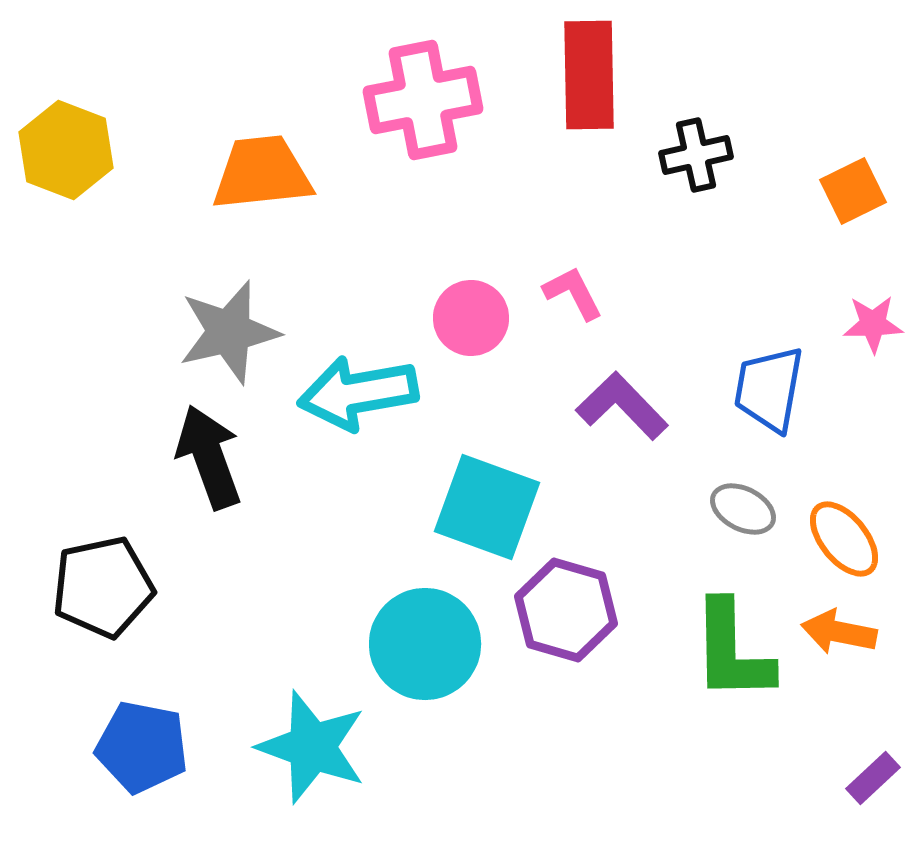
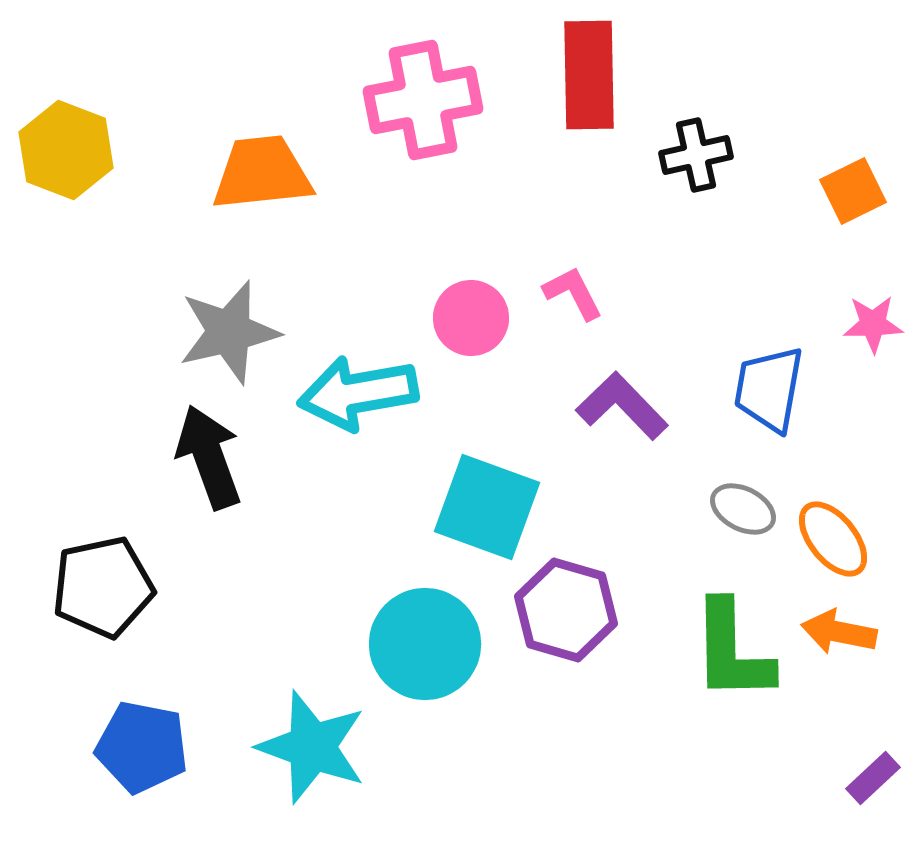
orange ellipse: moved 11 px left
